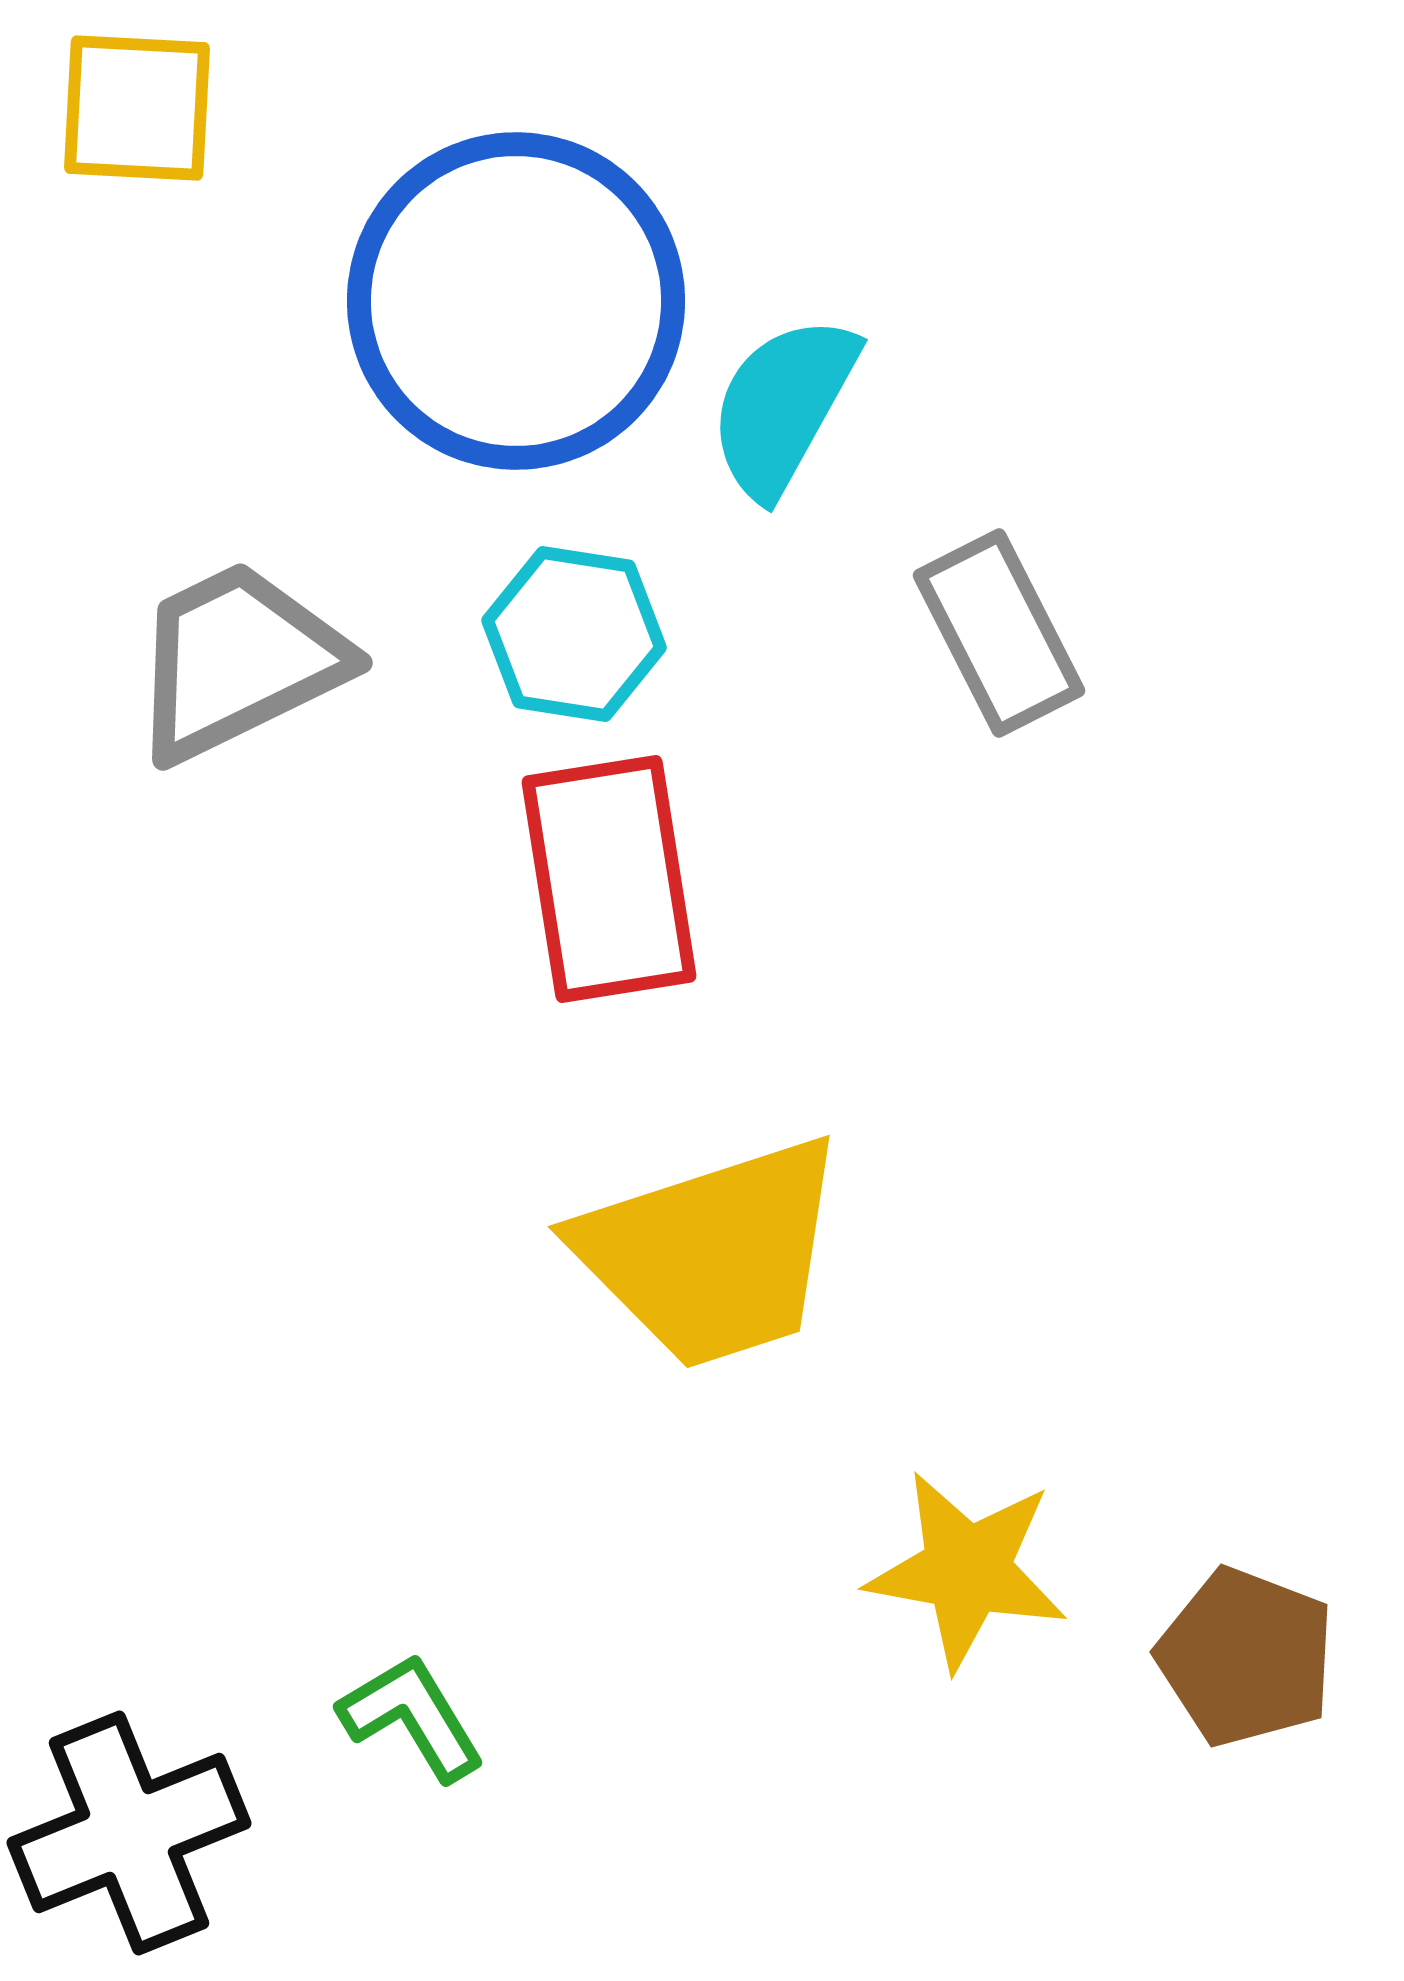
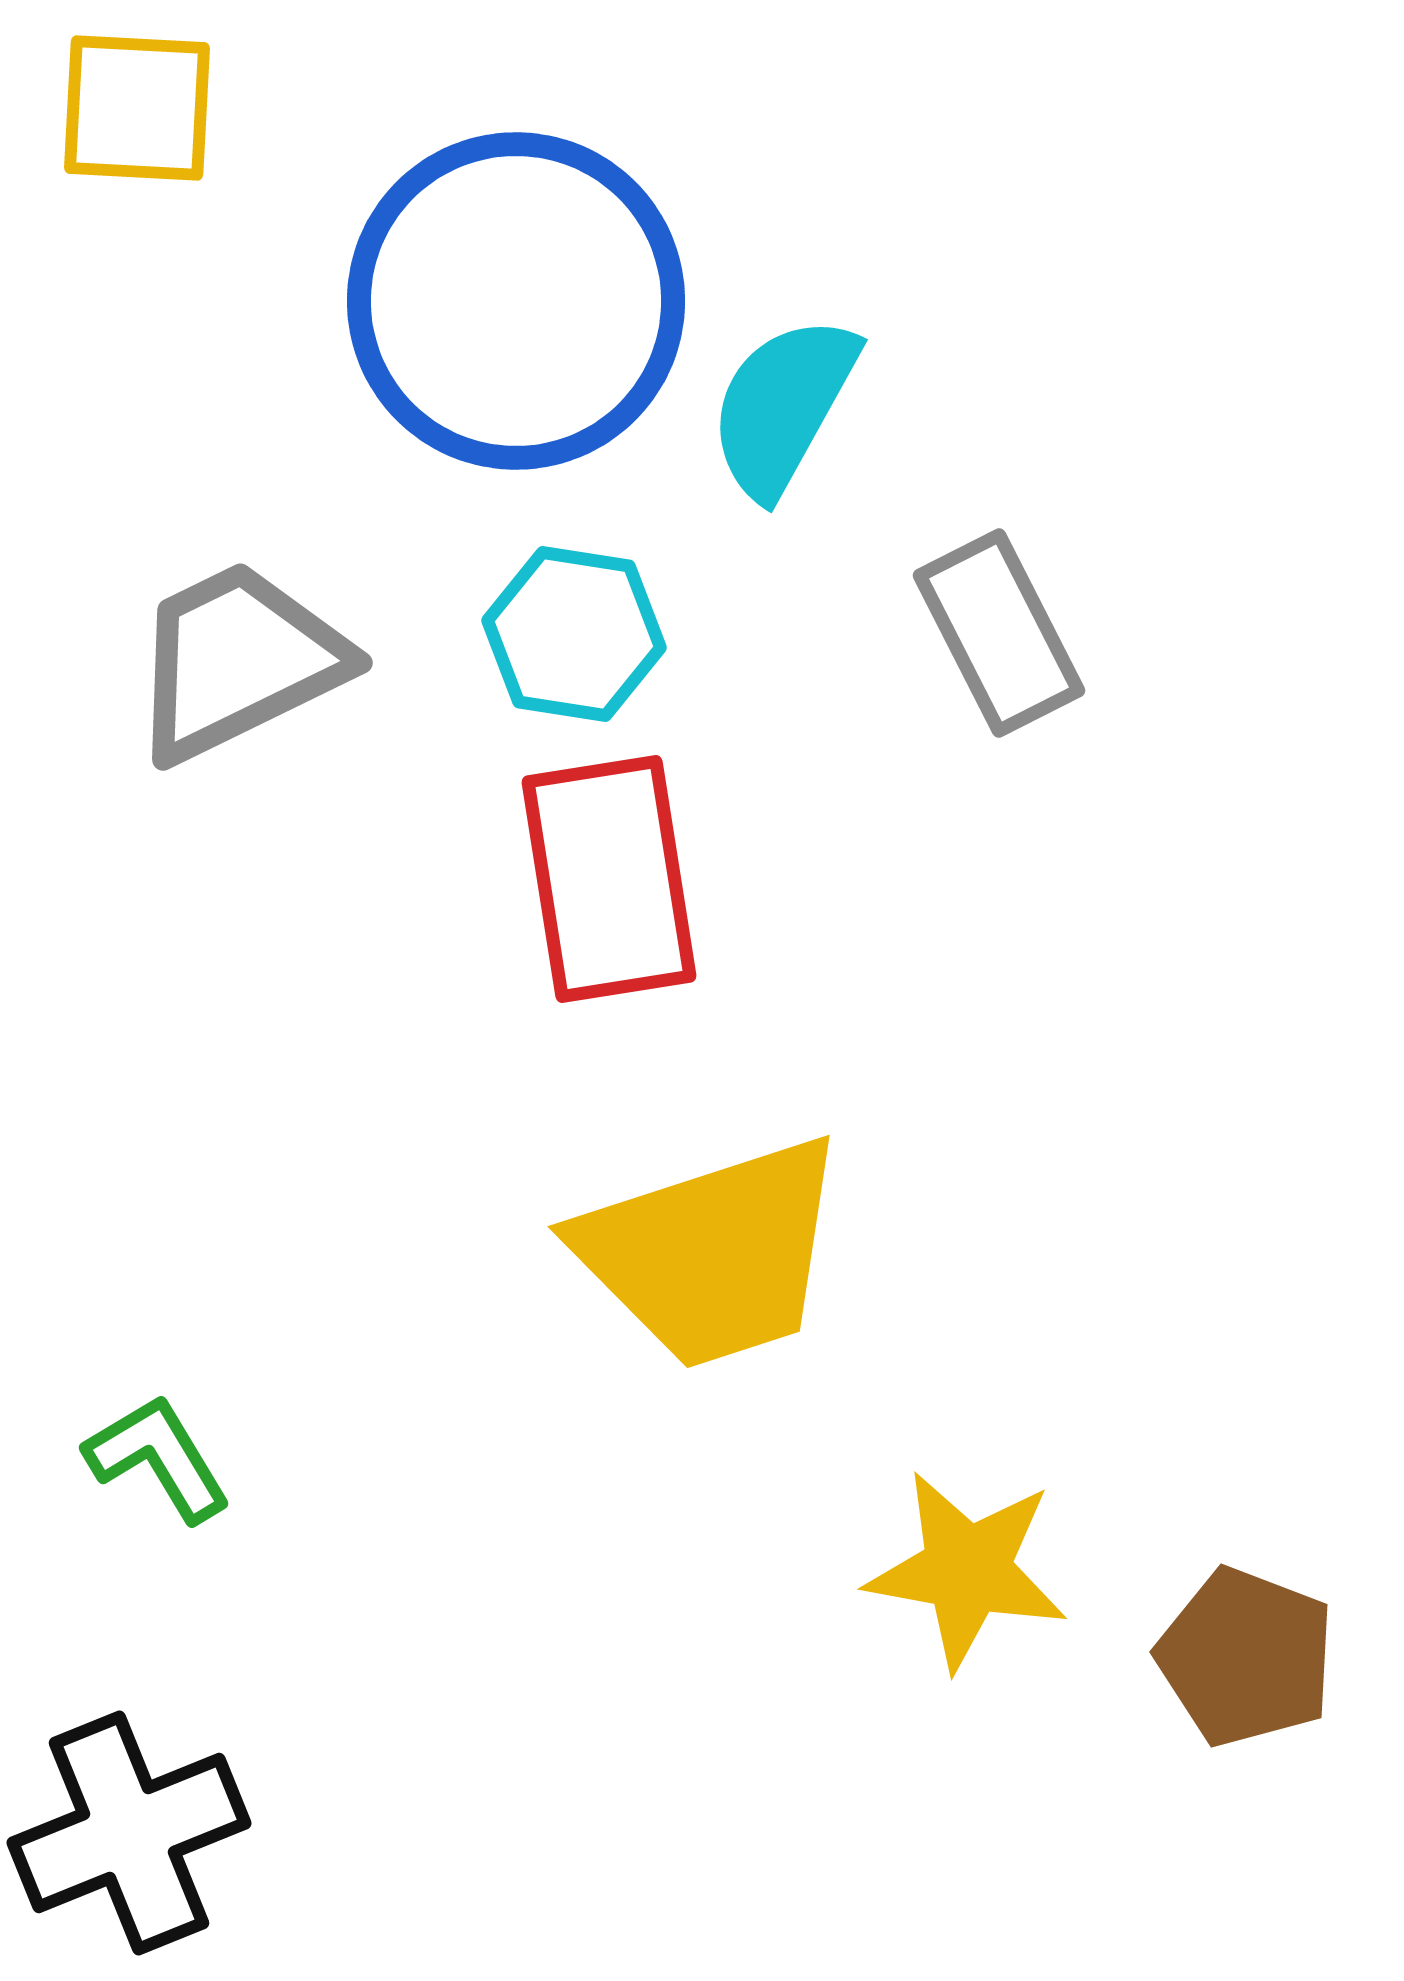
green L-shape: moved 254 px left, 259 px up
